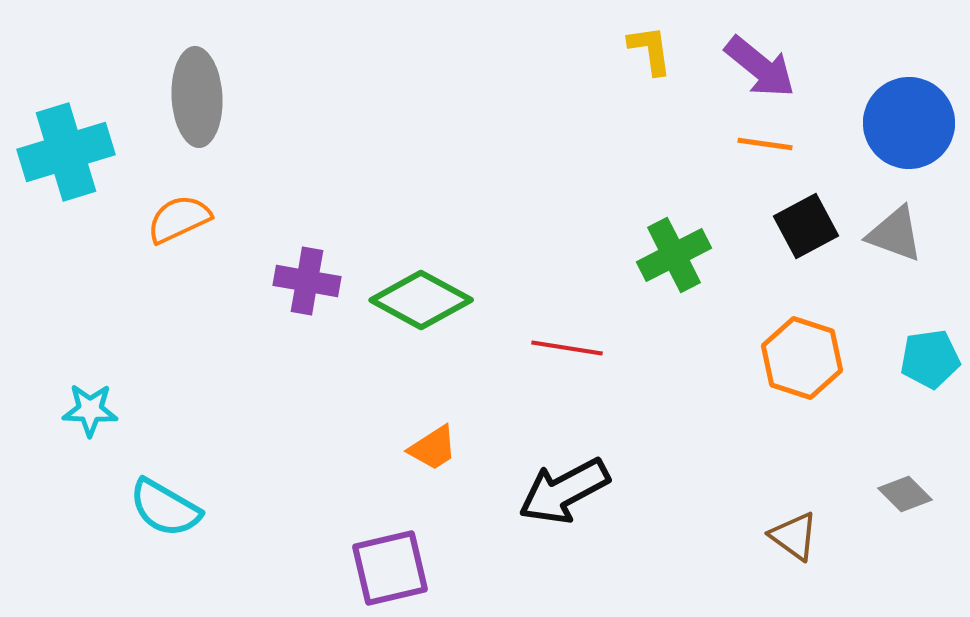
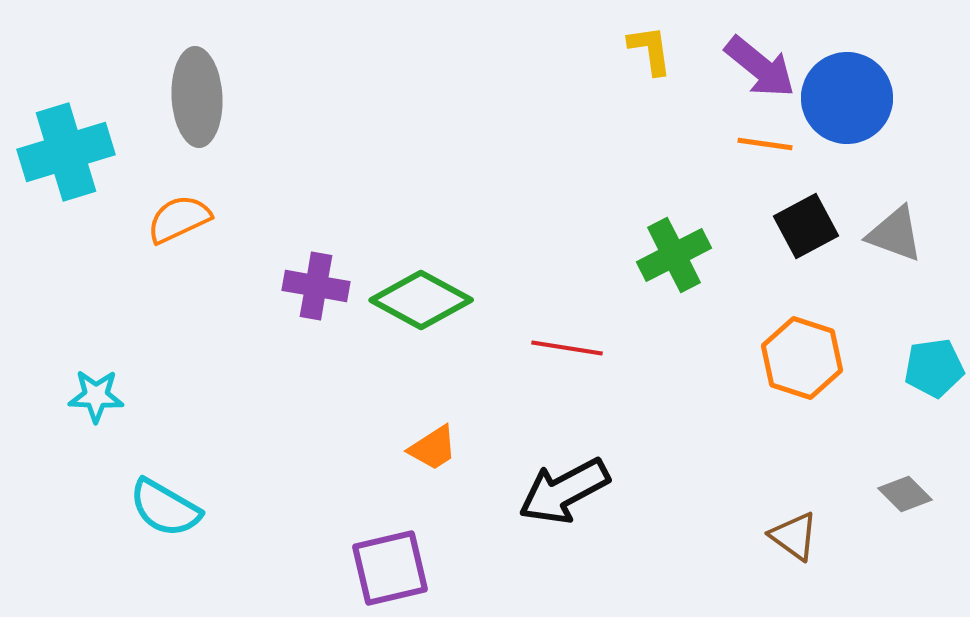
blue circle: moved 62 px left, 25 px up
purple cross: moved 9 px right, 5 px down
cyan pentagon: moved 4 px right, 9 px down
cyan star: moved 6 px right, 14 px up
